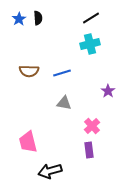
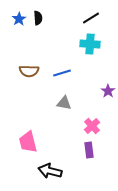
cyan cross: rotated 18 degrees clockwise
black arrow: rotated 30 degrees clockwise
